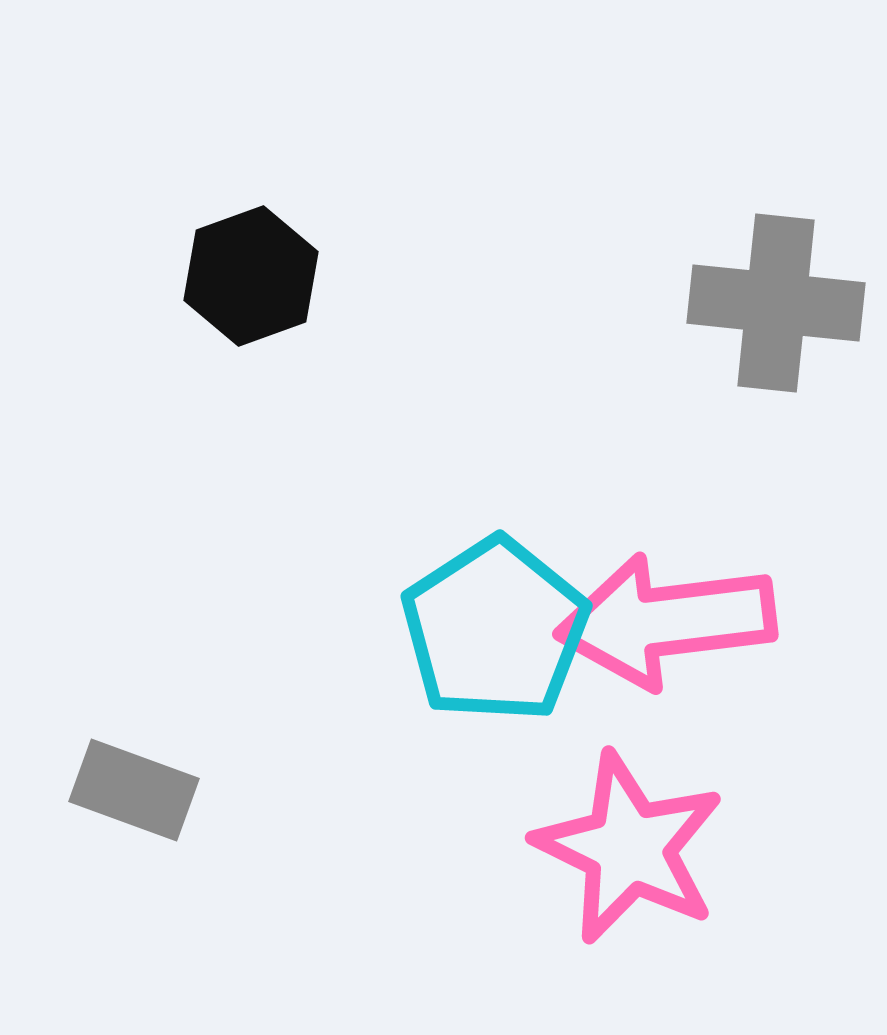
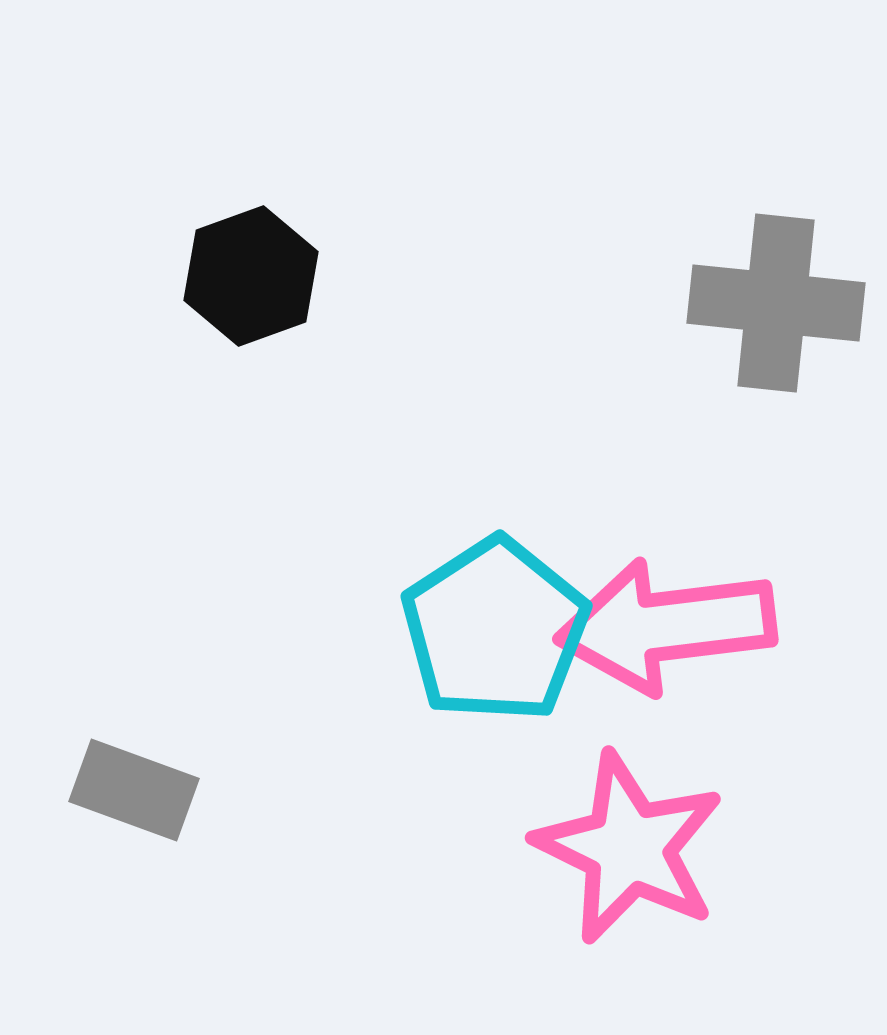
pink arrow: moved 5 px down
